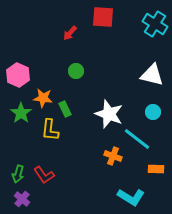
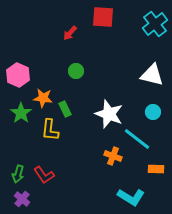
cyan cross: rotated 20 degrees clockwise
